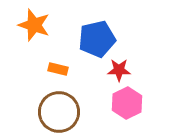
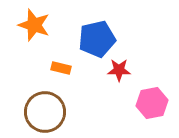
orange rectangle: moved 3 px right, 1 px up
pink hexagon: moved 25 px right; rotated 16 degrees clockwise
brown circle: moved 14 px left
